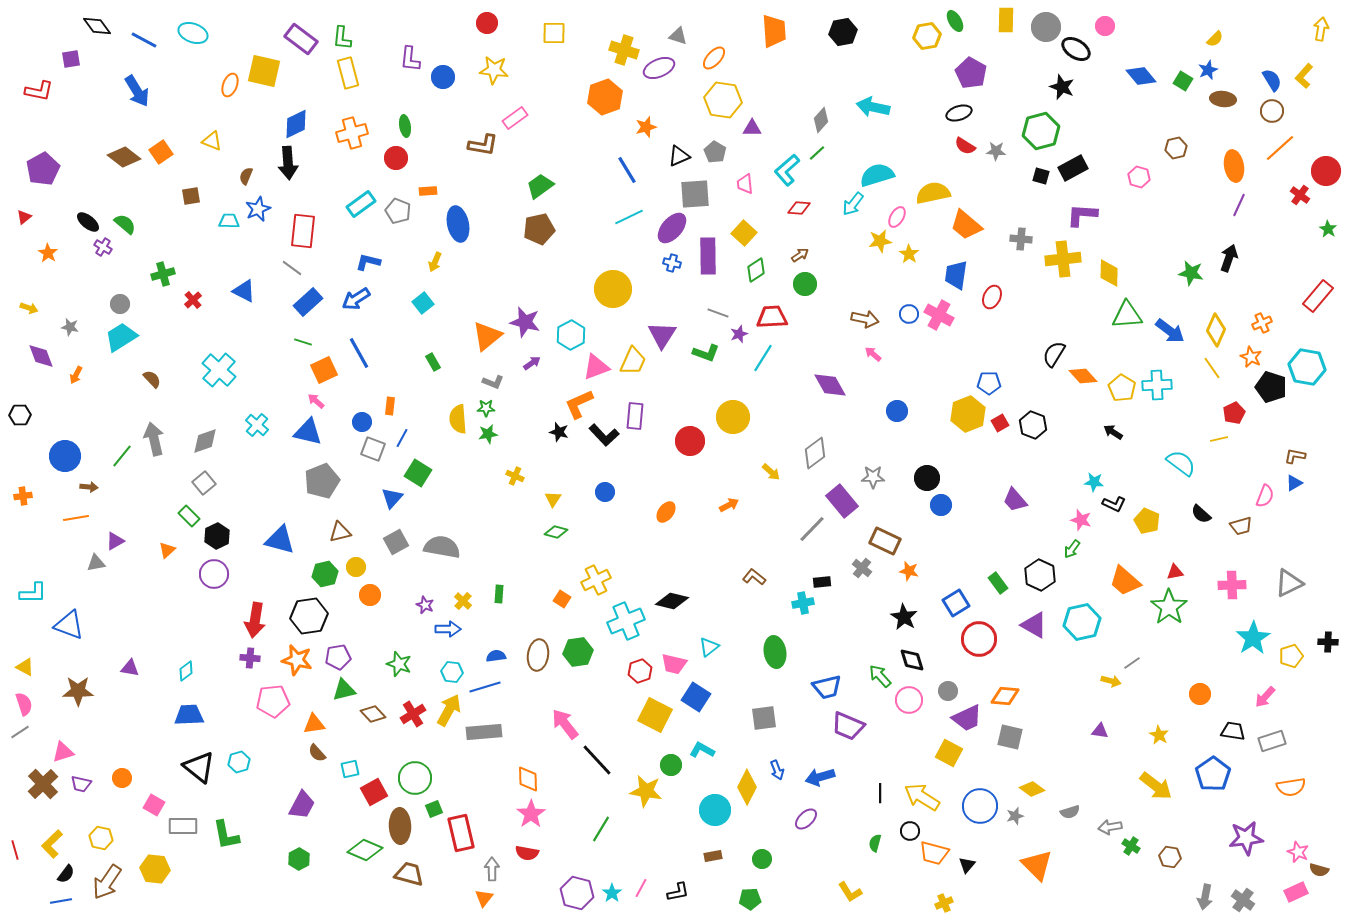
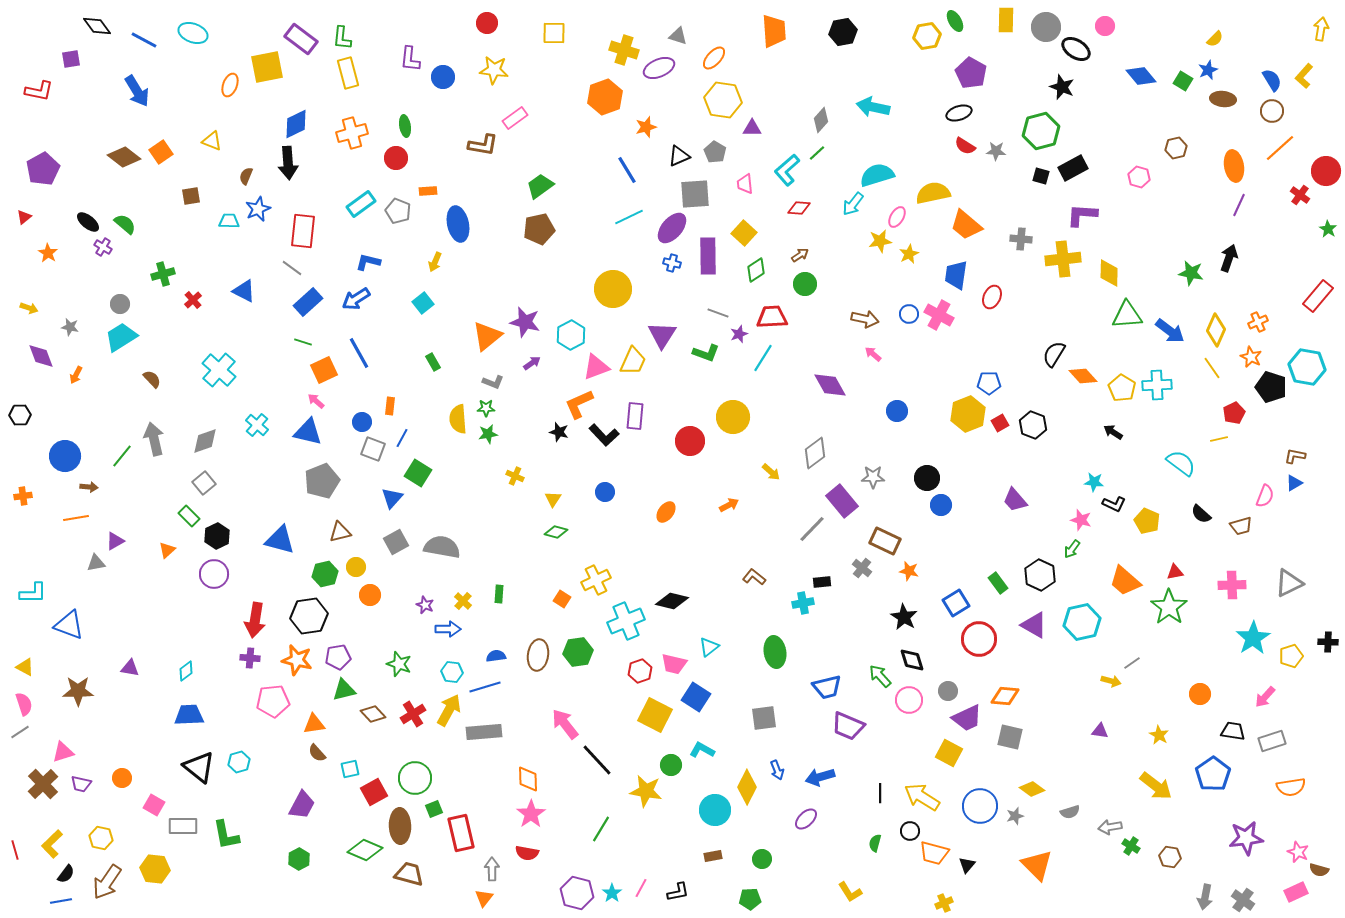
yellow square at (264, 71): moved 3 px right, 4 px up; rotated 24 degrees counterclockwise
yellow star at (909, 254): rotated 12 degrees clockwise
orange cross at (1262, 323): moved 4 px left, 1 px up
